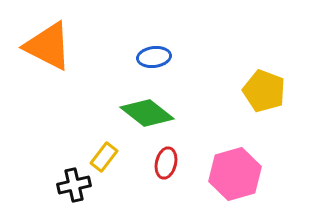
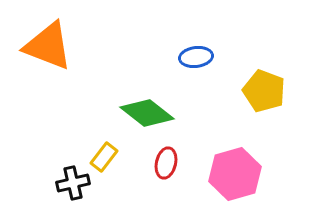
orange triangle: rotated 6 degrees counterclockwise
blue ellipse: moved 42 px right
black cross: moved 1 px left, 2 px up
